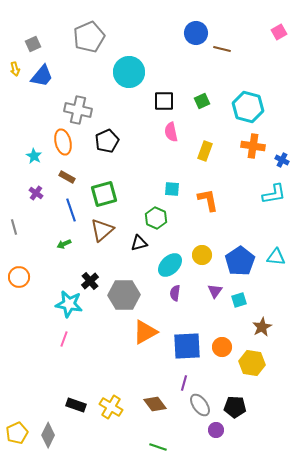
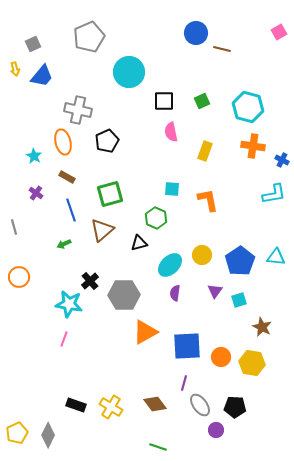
green square at (104, 194): moved 6 px right
brown star at (262, 327): rotated 18 degrees counterclockwise
orange circle at (222, 347): moved 1 px left, 10 px down
